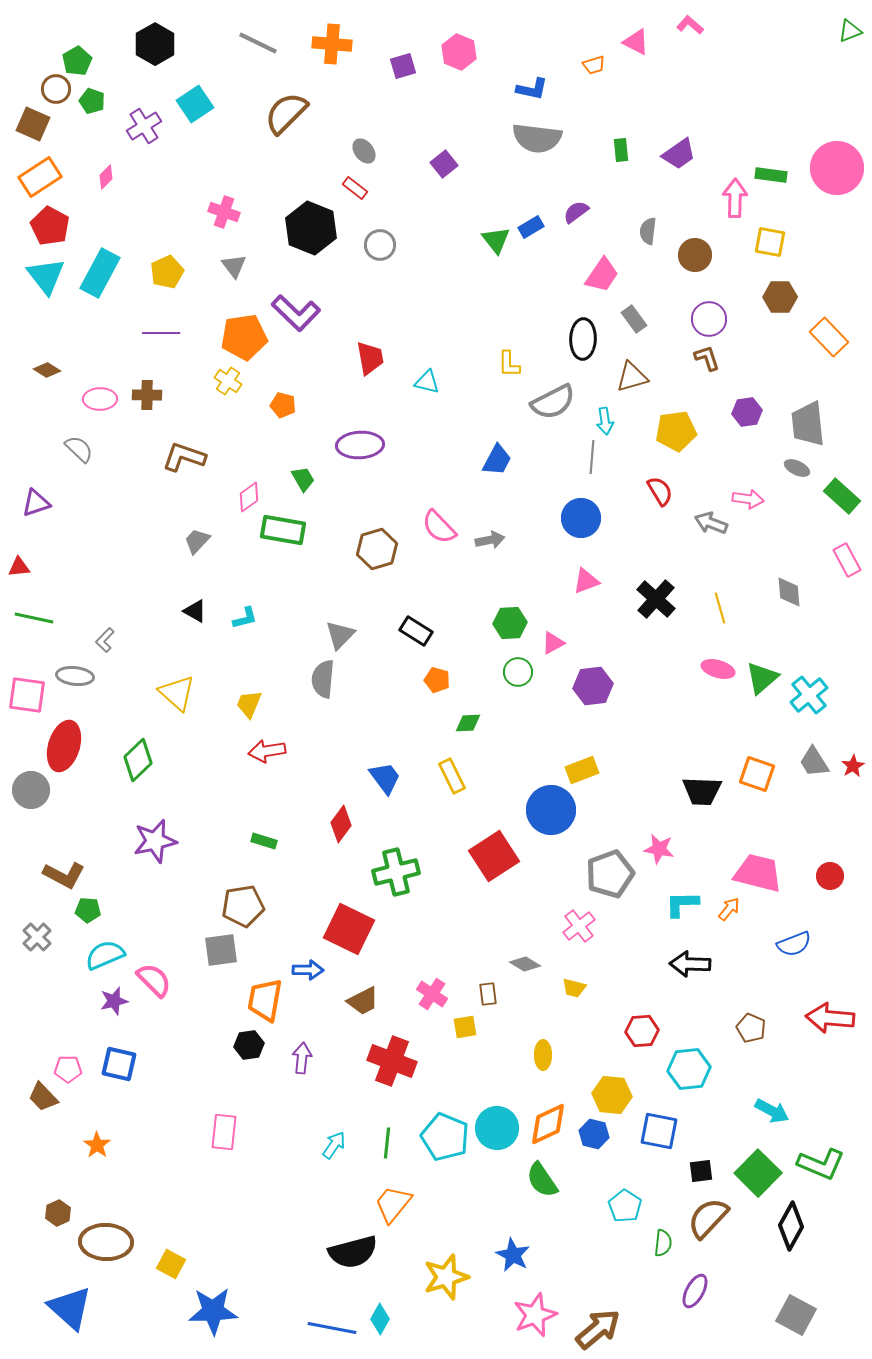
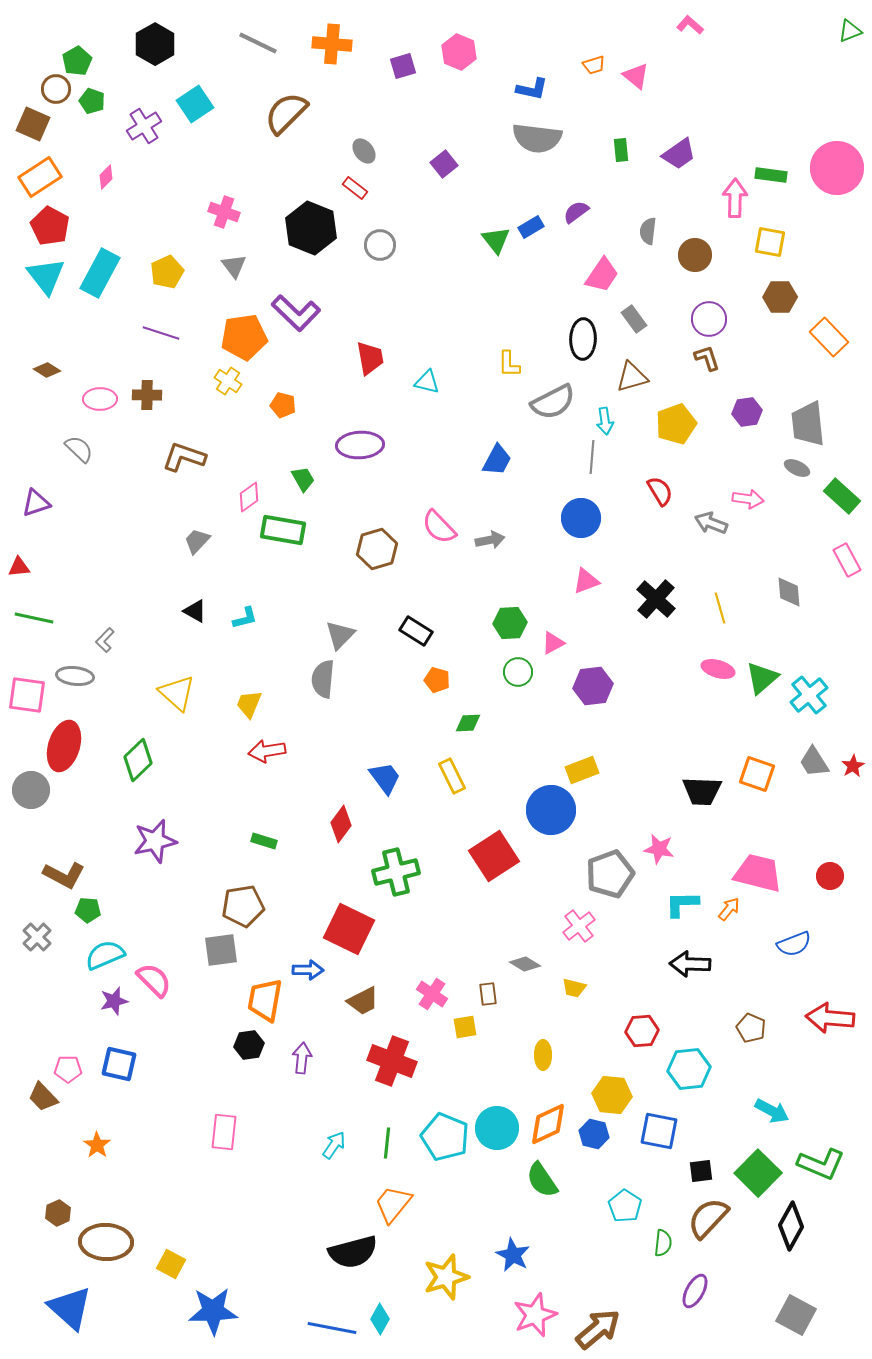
pink triangle at (636, 42): moved 34 px down; rotated 12 degrees clockwise
purple line at (161, 333): rotated 18 degrees clockwise
yellow pentagon at (676, 431): moved 7 px up; rotated 12 degrees counterclockwise
